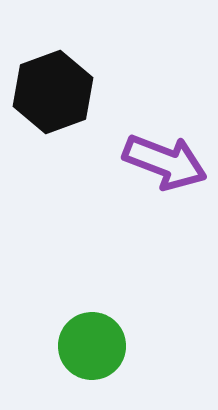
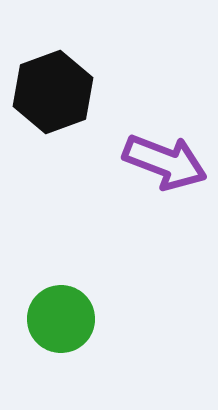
green circle: moved 31 px left, 27 px up
